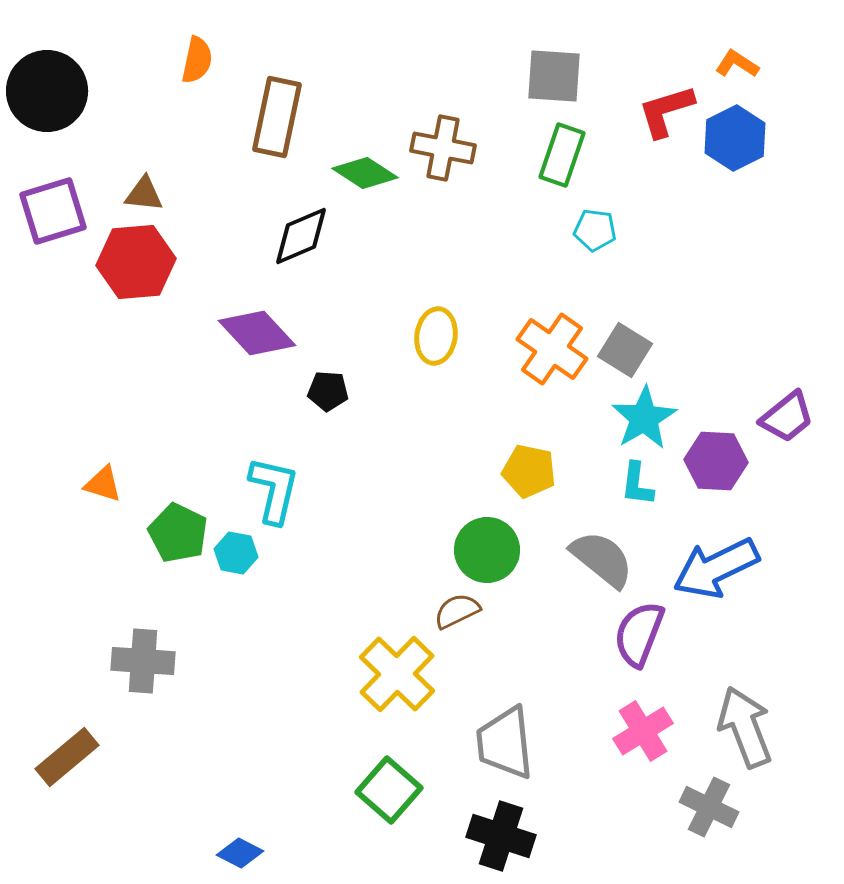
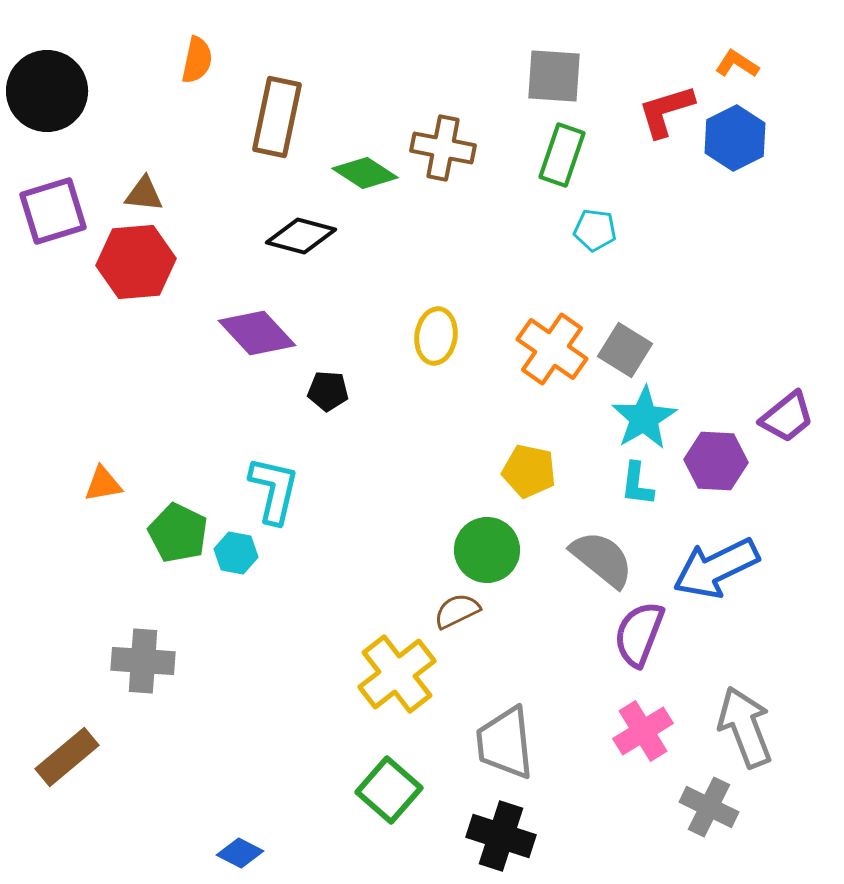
black diamond at (301, 236): rotated 38 degrees clockwise
orange triangle at (103, 484): rotated 27 degrees counterclockwise
yellow cross at (397, 674): rotated 8 degrees clockwise
